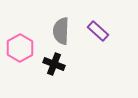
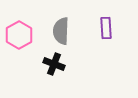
purple rectangle: moved 8 px right, 3 px up; rotated 45 degrees clockwise
pink hexagon: moved 1 px left, 13 px up
